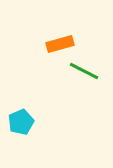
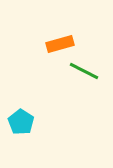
cyan pentagon: rotated 15 degrees counterclockwise
